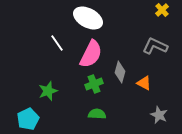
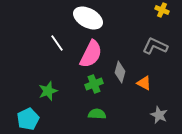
yellow cross: rotated 24 degrees counterclockwise
